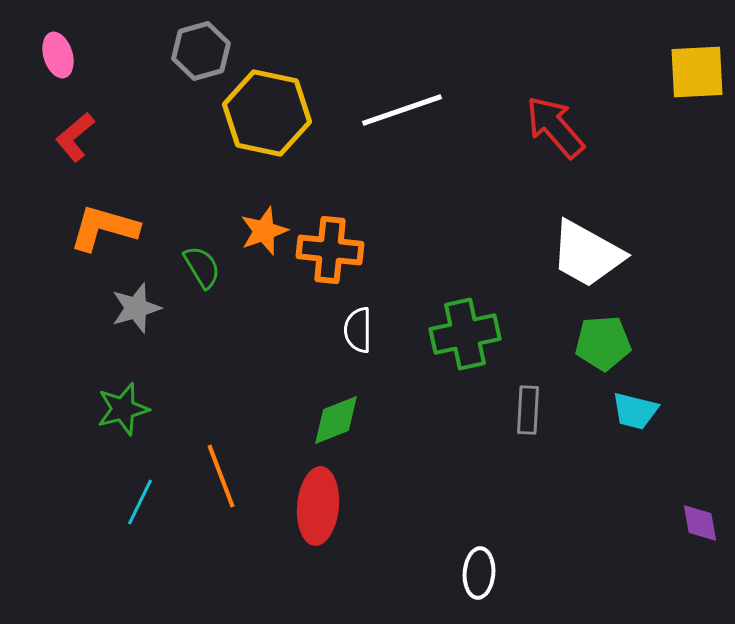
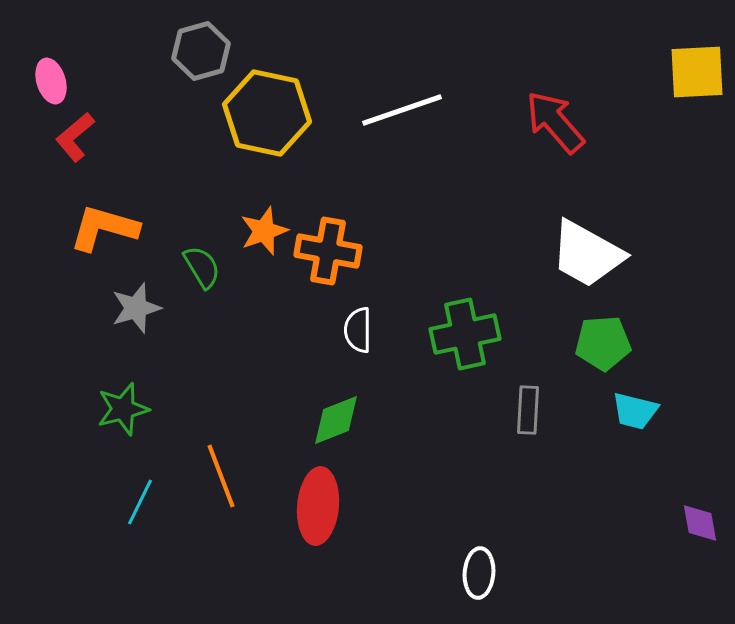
pink ellipse: moved 7 px left, 26 px down
red arrow: moved 5 px up
orange cross: moved 2 px left, 1 px down; rotated 4 degrees clockwise
